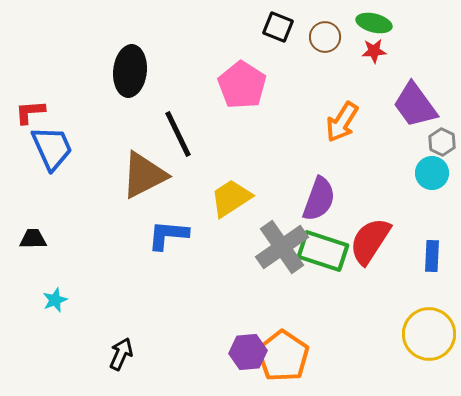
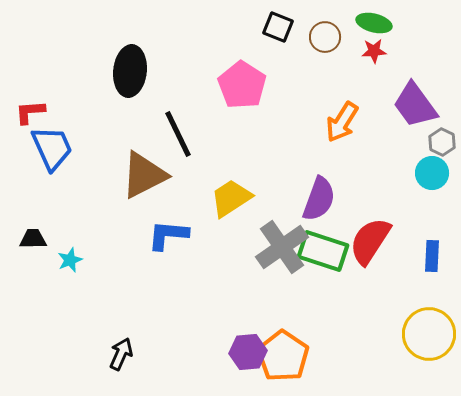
cyan star: moved 15 px right, 40 px up
